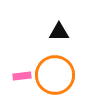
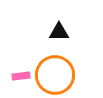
pink rectangle: moved 1 px left
